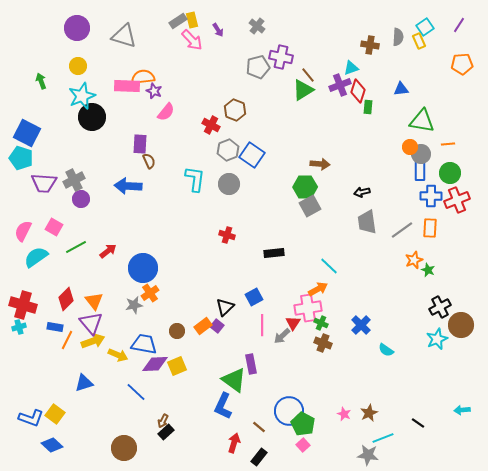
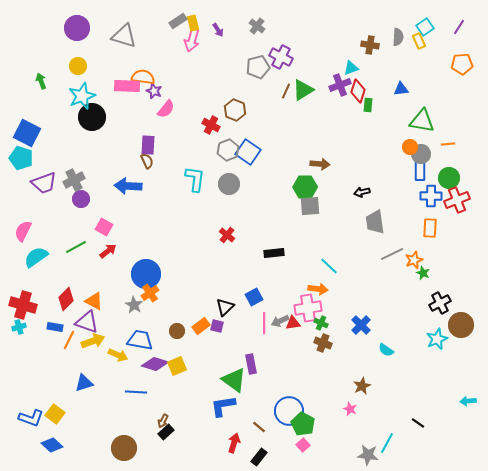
yellow rectangle at (192, 20): moved 1 px right, 3 px down
purple line at (459, 25): moved 2 px down
pink arrow at (192, 40): rotated 60 degrees clockwise
purple cross at (281, 57): rotated 15 degrees clockwise
brown line at (308, 75): moved 22 px left, 16 px down; rotated 63 degrees clockwise
orange semicircle at (143, 77): rotated 15 degrees clockwise
green rectangle at (368, 107): moved 2 px up
pink semicircle at (166, 112): moved 3 px up
purple rectangle at (140, 144): moved 8 px right, 1 px down
blue square at (252, 155): moved 4 px left, 3 px up
brown semicircle at (149, 161): moved 2 px left
green circle at (450, 173): moved 1 px left, 5 px down
purple trapezoid at (44, 183): rotated 24 degrees counterclockwise
gray square at (310, 206): rotated 25 degrees clockwise
gray trapezoid at (367, 222): moved 8 px right
pink square at (54, 227): moved 50 px right
gray line at (402, 230): moved 10 px left, 24 px down; rotated 10 degrees clockwise
red cross at (227, 235): rotated 21 degrees clockwise
blue circle at (143, 268): moved 3 px right, 6 px down
green star at (428, 270): moved 5 px left, 3 px down
orange arrow at (318, 289): rotated 36 degrees clockwise
orange triangle at (94, 301): rotated 24 degrees counterclockwise
gray star at (134, 305): rotated 30 degrees counterclockwise
black cross at (440, 307): moved 4 px up
purple triangle at (91, 323): moved 4 px left, 1 px up; rotated 30 degrees counterclockwise
red triangle at (293, 323): rotated 49 degrees clockwise
pink line at (262, 325): moved 2 px right, 2 px up
orange rectangle at (203, 326): moved 2 px left
purple square at (217, 326): rotated 24 degrees counterclockwise
gray arrow at (282, 336): moved 2 px left, 15 px up; rotated 18 degrees clockwise
orange line at (67, 340): moved 2 px right
blue trapezoid at (144, 344): moved 4 px left, 4 px up
purple diamond at (155, 364): rotated 20 degrees clockwise
blue line at (136, 392): rotated 40 degrees counterclockwise
blue L-shape at (223, 406): rotated 56 degrees clockwise
cyan arrow at (462, 410): moved 6 px right, 9 px up
brown star at (369, 413): moved 7 px left, 27 px up
pink star at (344, 414): moved 6 px right, 5 px up
cyan line at (383, 438): moved 4 px right, 5 px down; rotated 40 degrees counterclockwise
